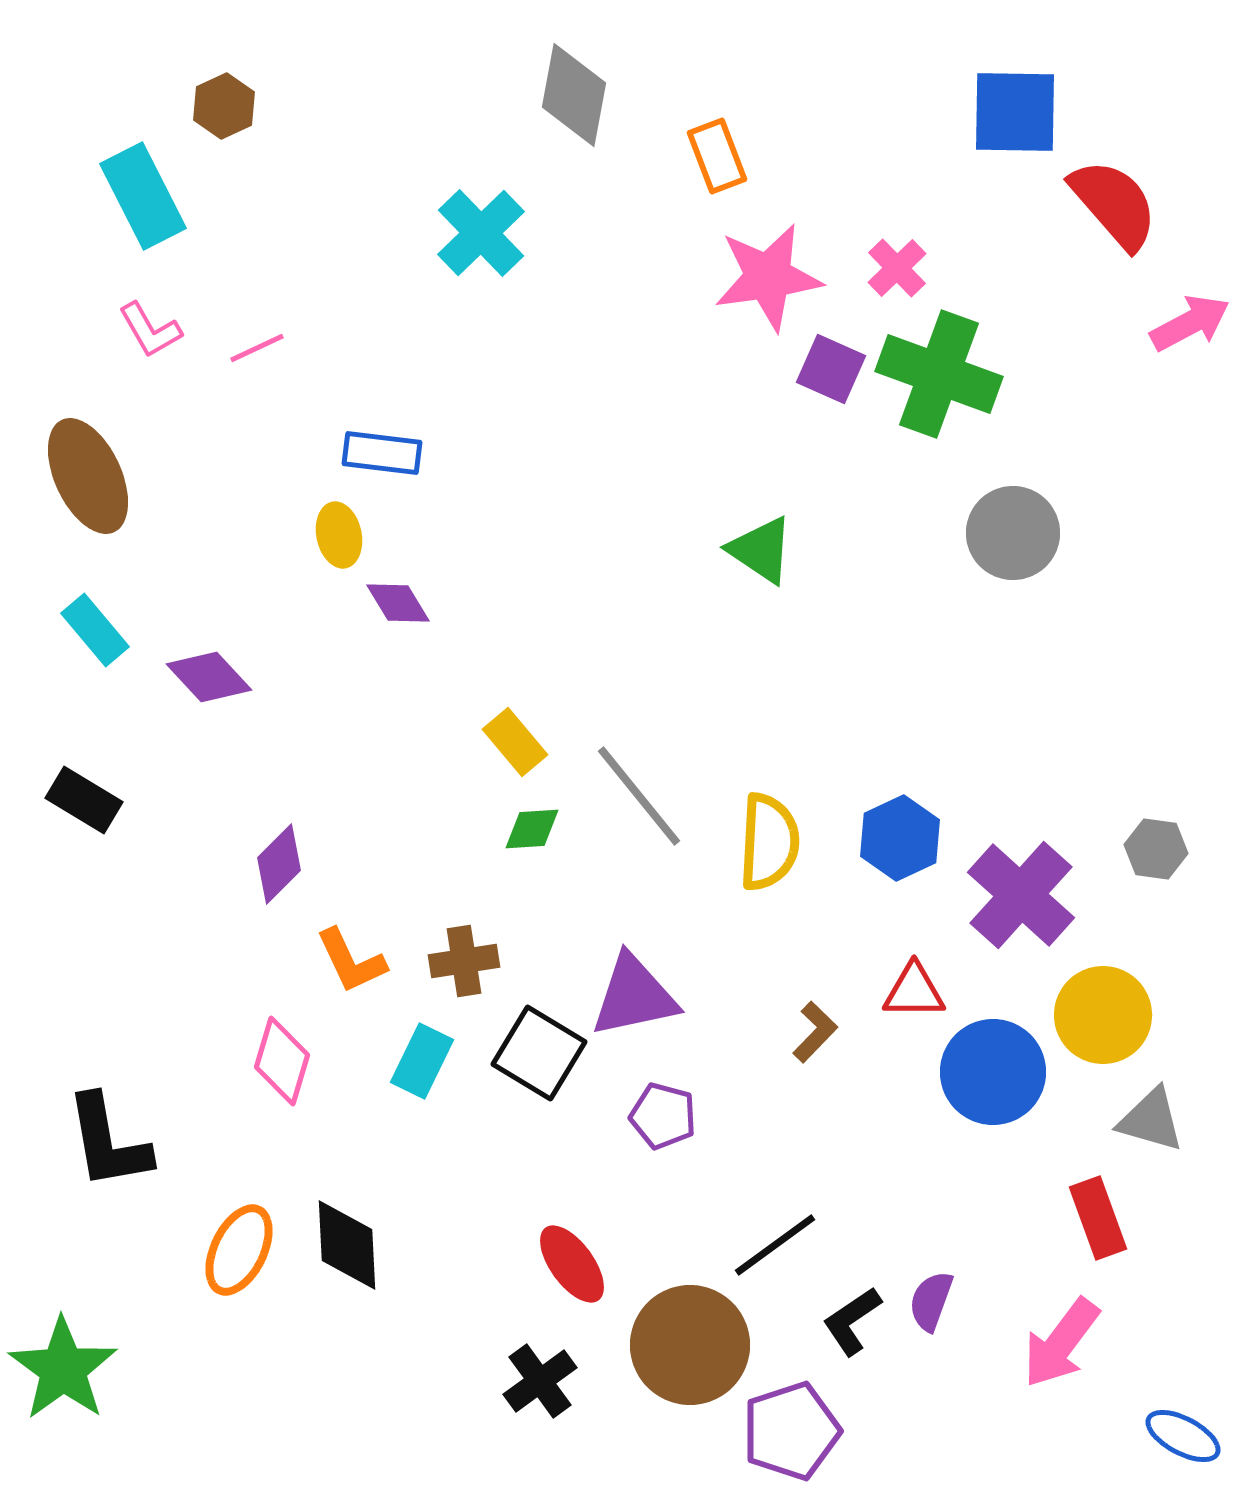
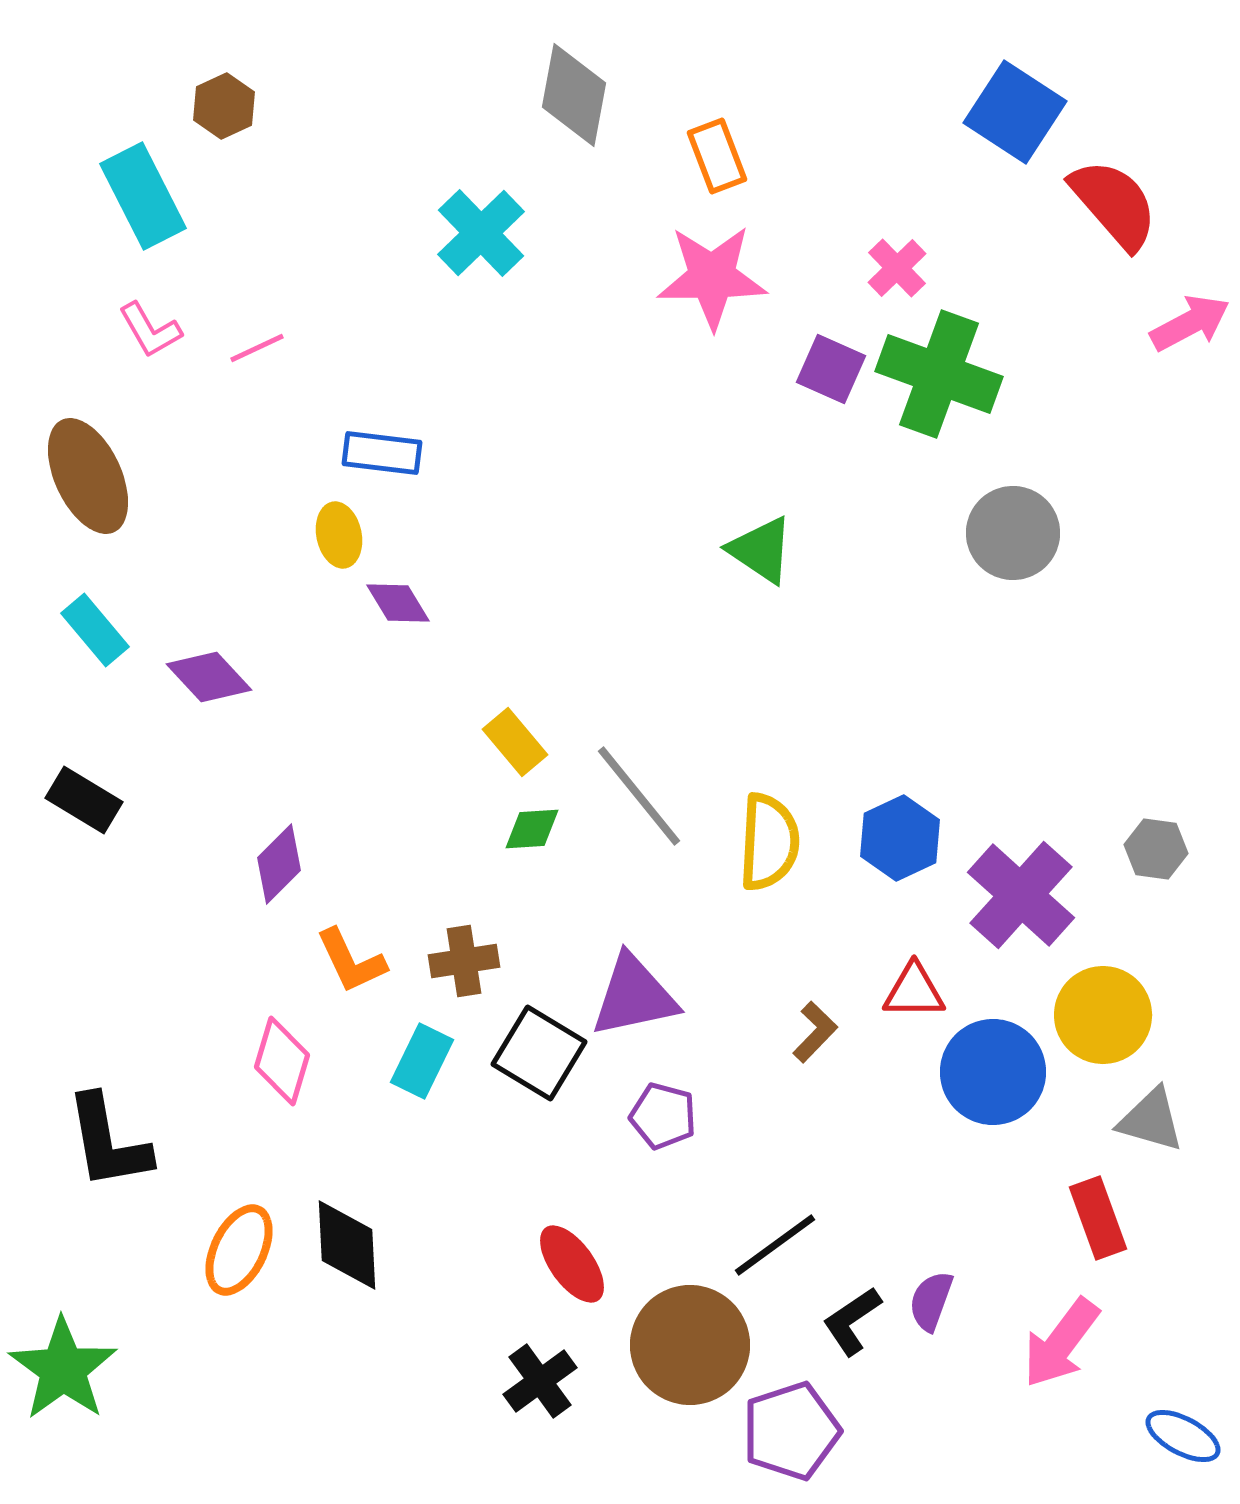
blue square at (1015, 112): rotated 32 degrees clockwise
pink star at (768, 277): moved 56 px left; rotated 8 degrees clockwise
